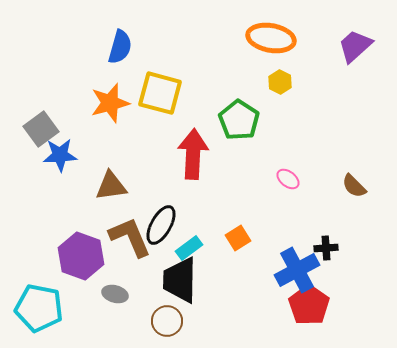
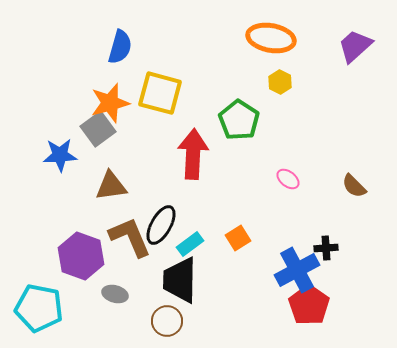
gray square: moved 57 px right
cyan rectangle: moved 1 px right, 4 px up
